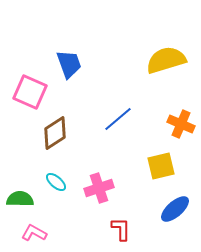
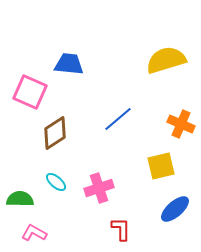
blue trapezoid: rotated 64 degrees counterclockwise
